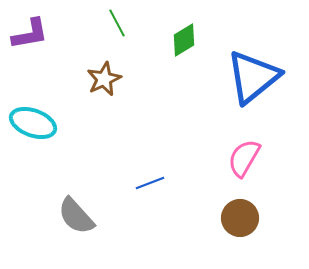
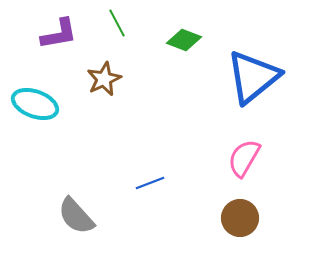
purple L-shape: moved 29 px right
green diamond: rotated 52 degrees clockwise
cyan ellipse: moved 2 px right, 19 px up
